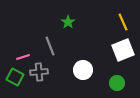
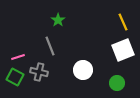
green star: moved 10 px left, 2 px up
pink line: moved 5 px left
gray cross: rotated 18 degrees clockwise
